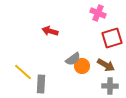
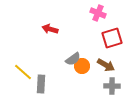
red arrow: moved 2 px up
gray cross: moved 2 px right
